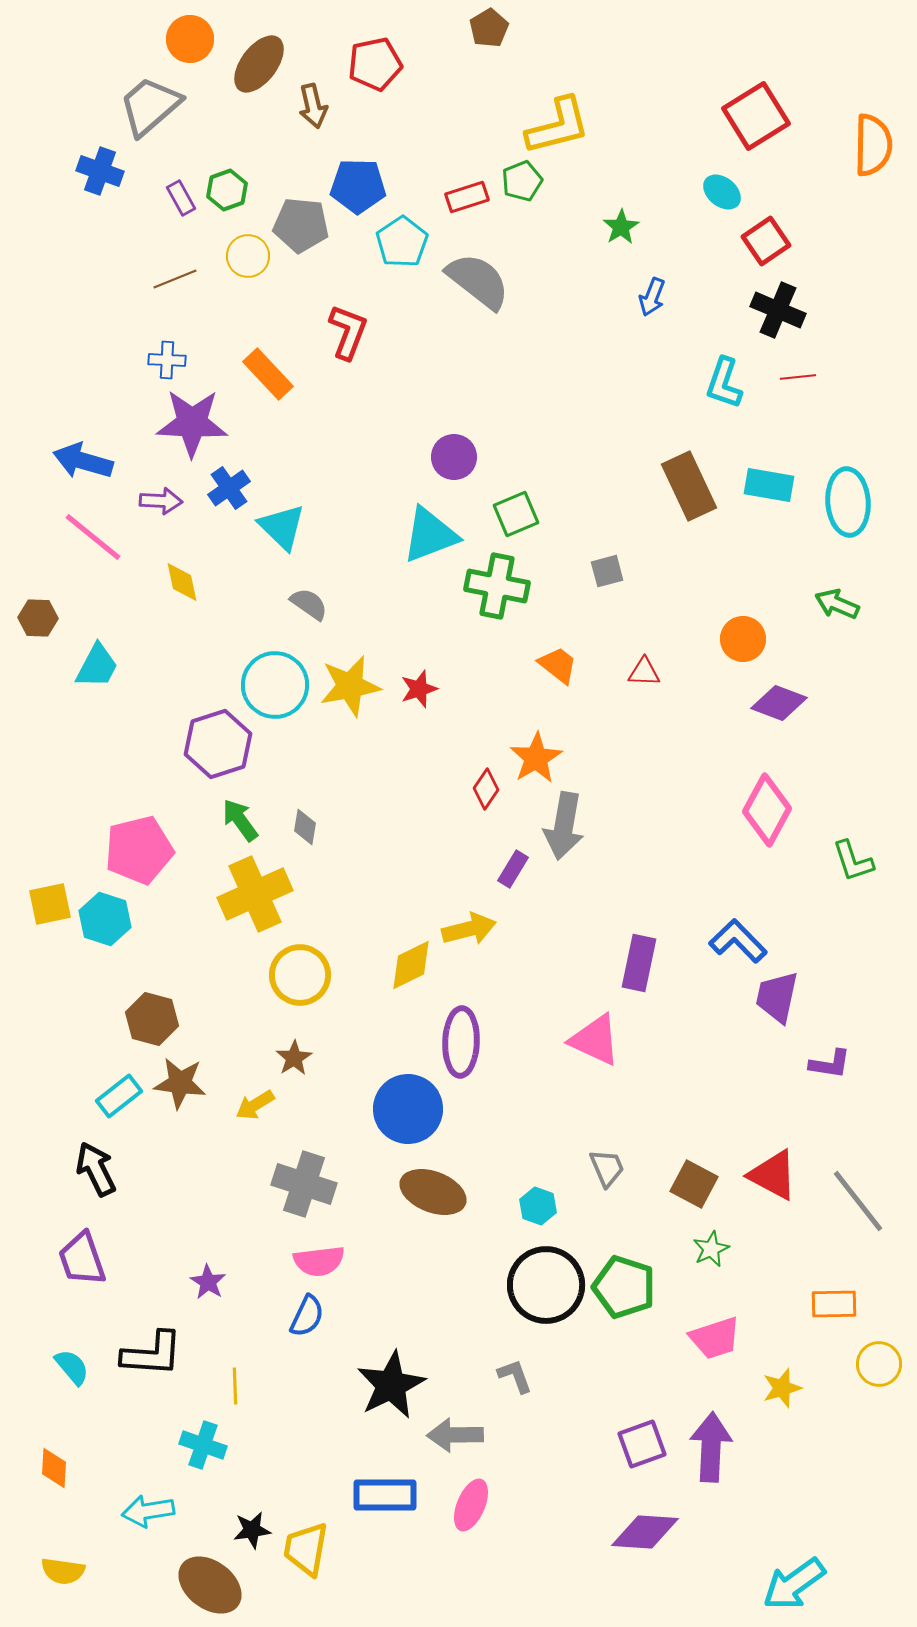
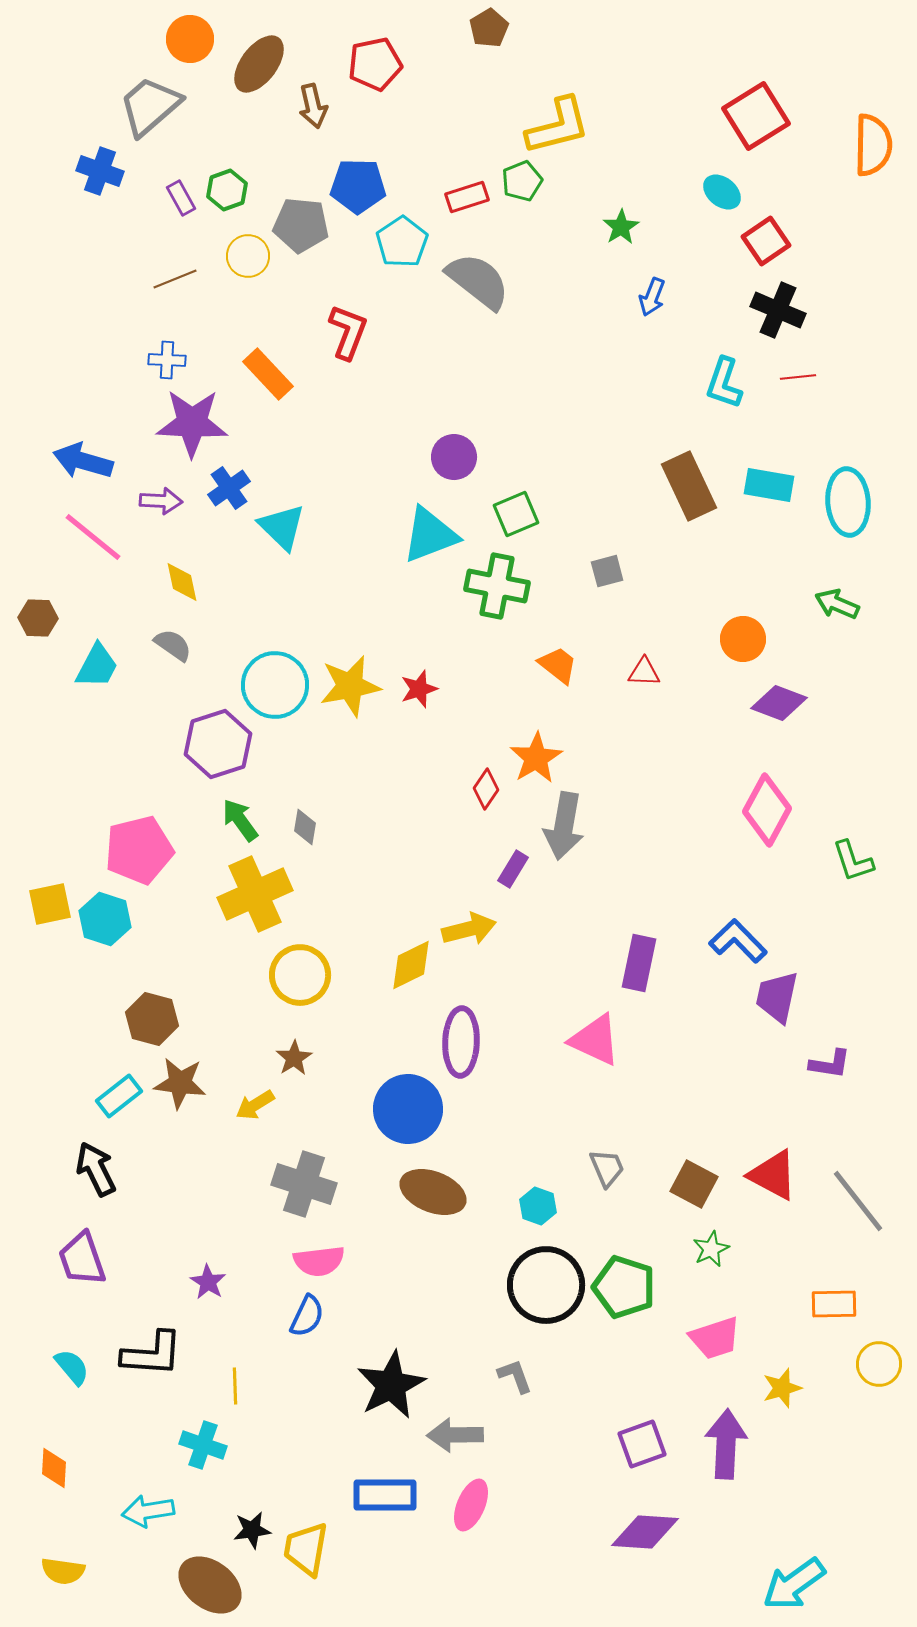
gray semicircle at (309, 604): moved 136 px left, 41 px down
purple arrow at (711, 1447): moved 15 px right, 3 px up
